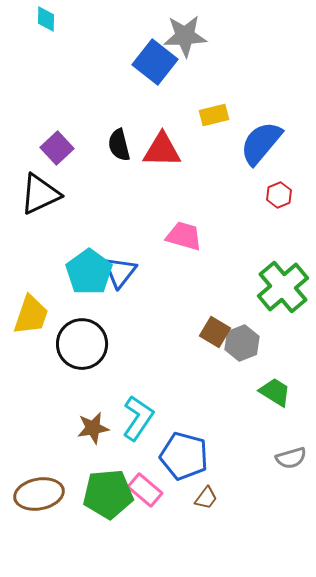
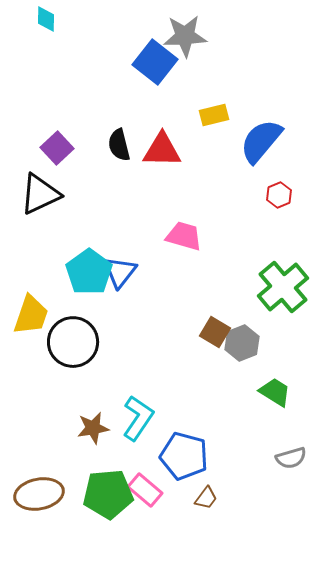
blue semicircle: moved 2 px up
black circle: moved 9 px left, 2 px up
